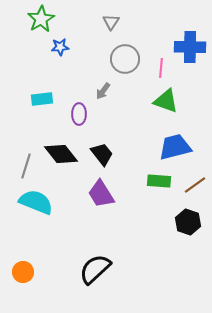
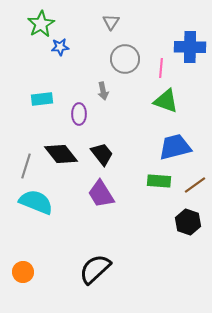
green star: moved 5 px down
gray arrow: rotated 48 degrees counterclockwise
